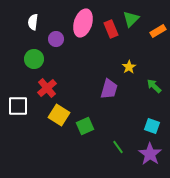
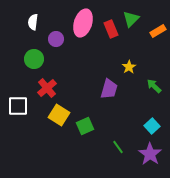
cyan square: rotated 28 degrees clockwise
